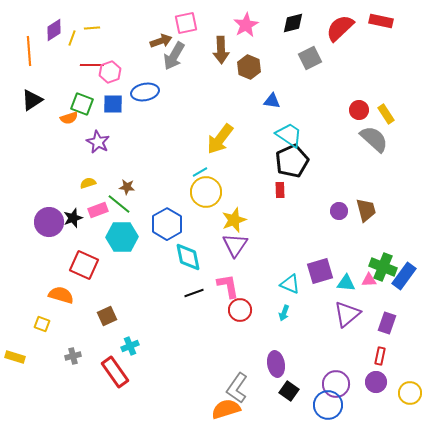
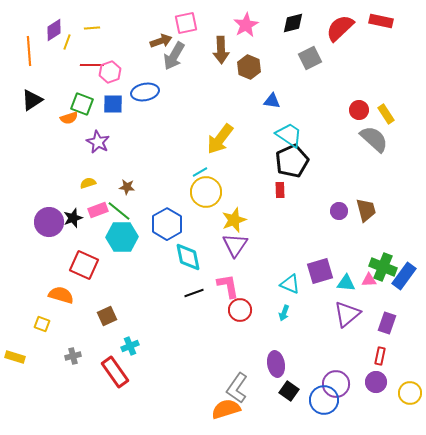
yellow line at (72, 38): moved 5 px left, 4 px down
green line at (119, 204): moved 7 px down
blue circle at (328, 405): moved 4 px left, 5 px up
